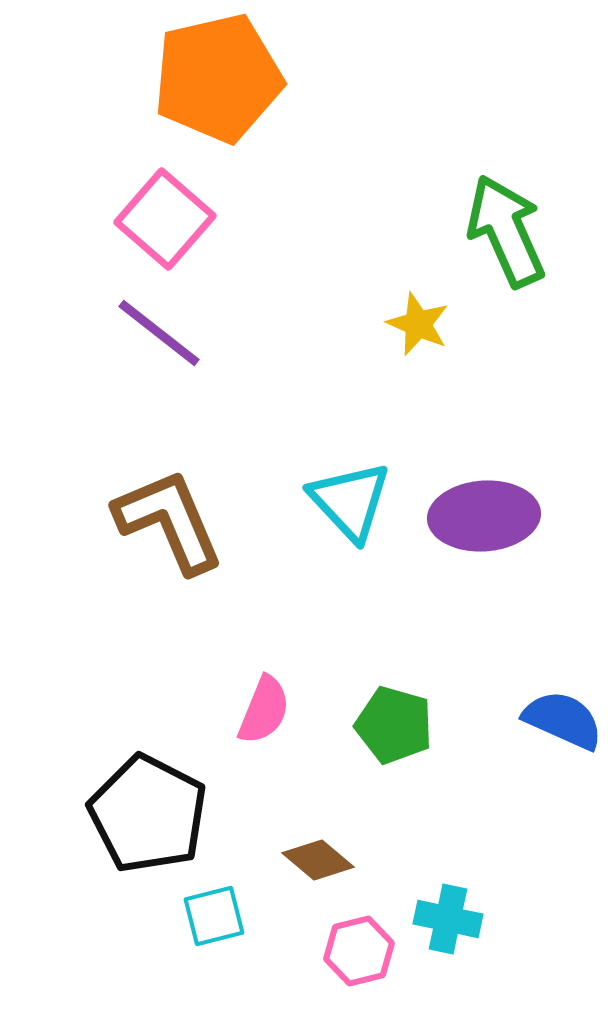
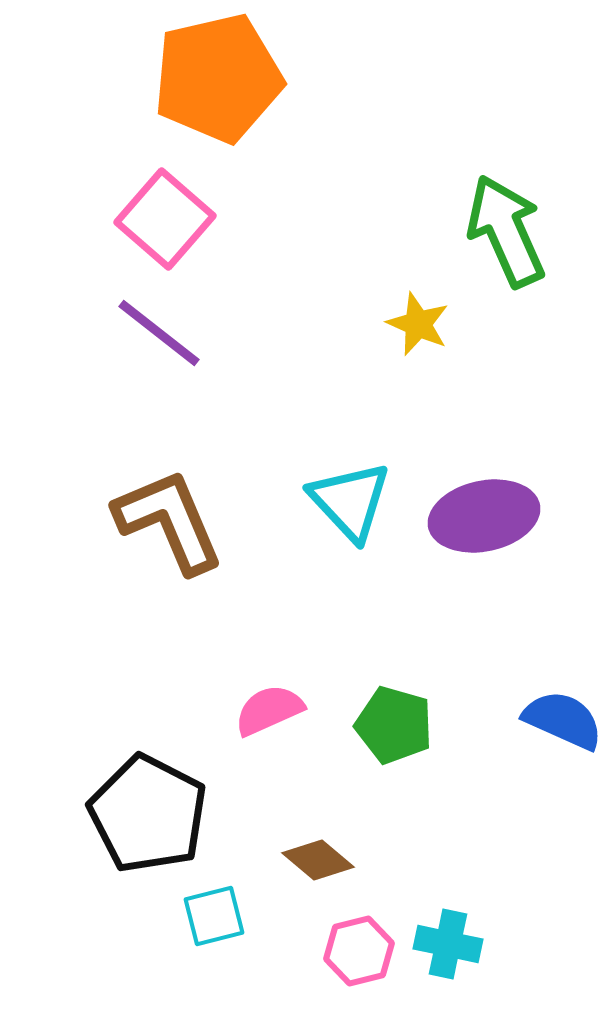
purple ellipse: rotated 8 degrees counterclockwise
pink semicircle: moved 5 px right; rotated 136 degrees counterclockwise
cyan cross: moved 25 px down
